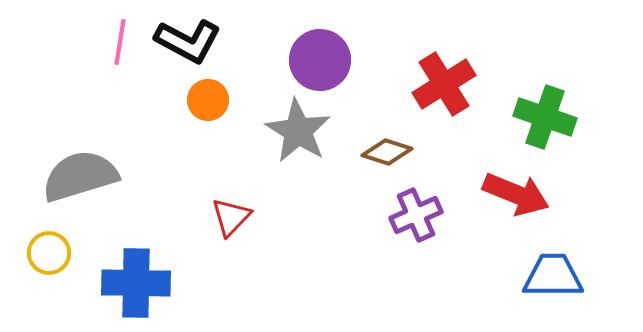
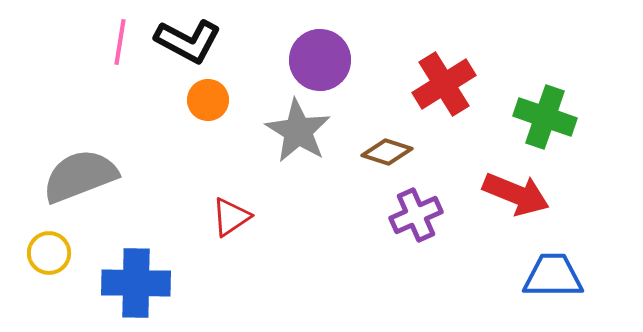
gray semicircle: rotated 4 degrees counterclockwise
red triangle: rotated 12 degrees clockwise
